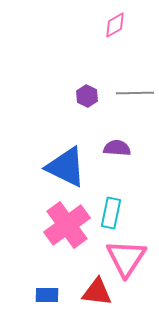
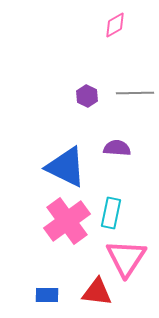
pink cross: moved 4 px up
